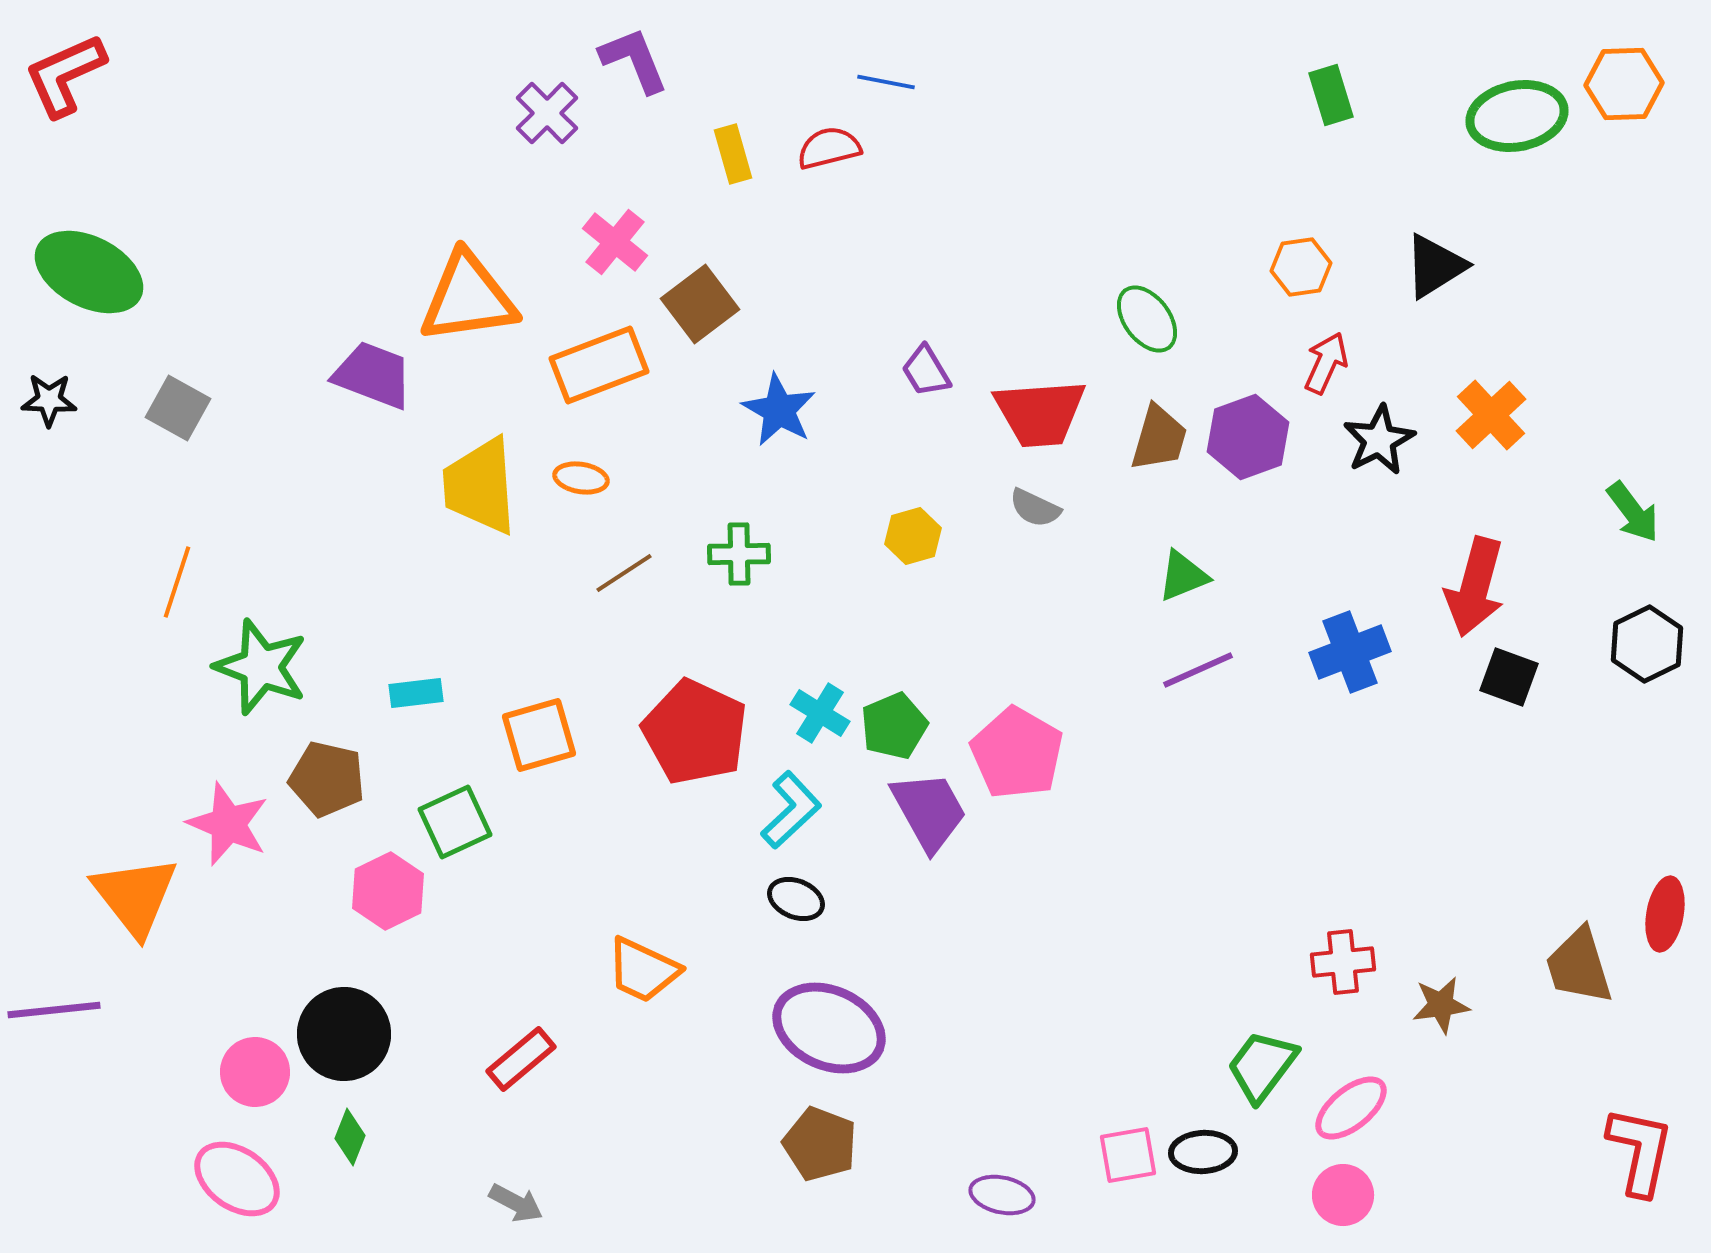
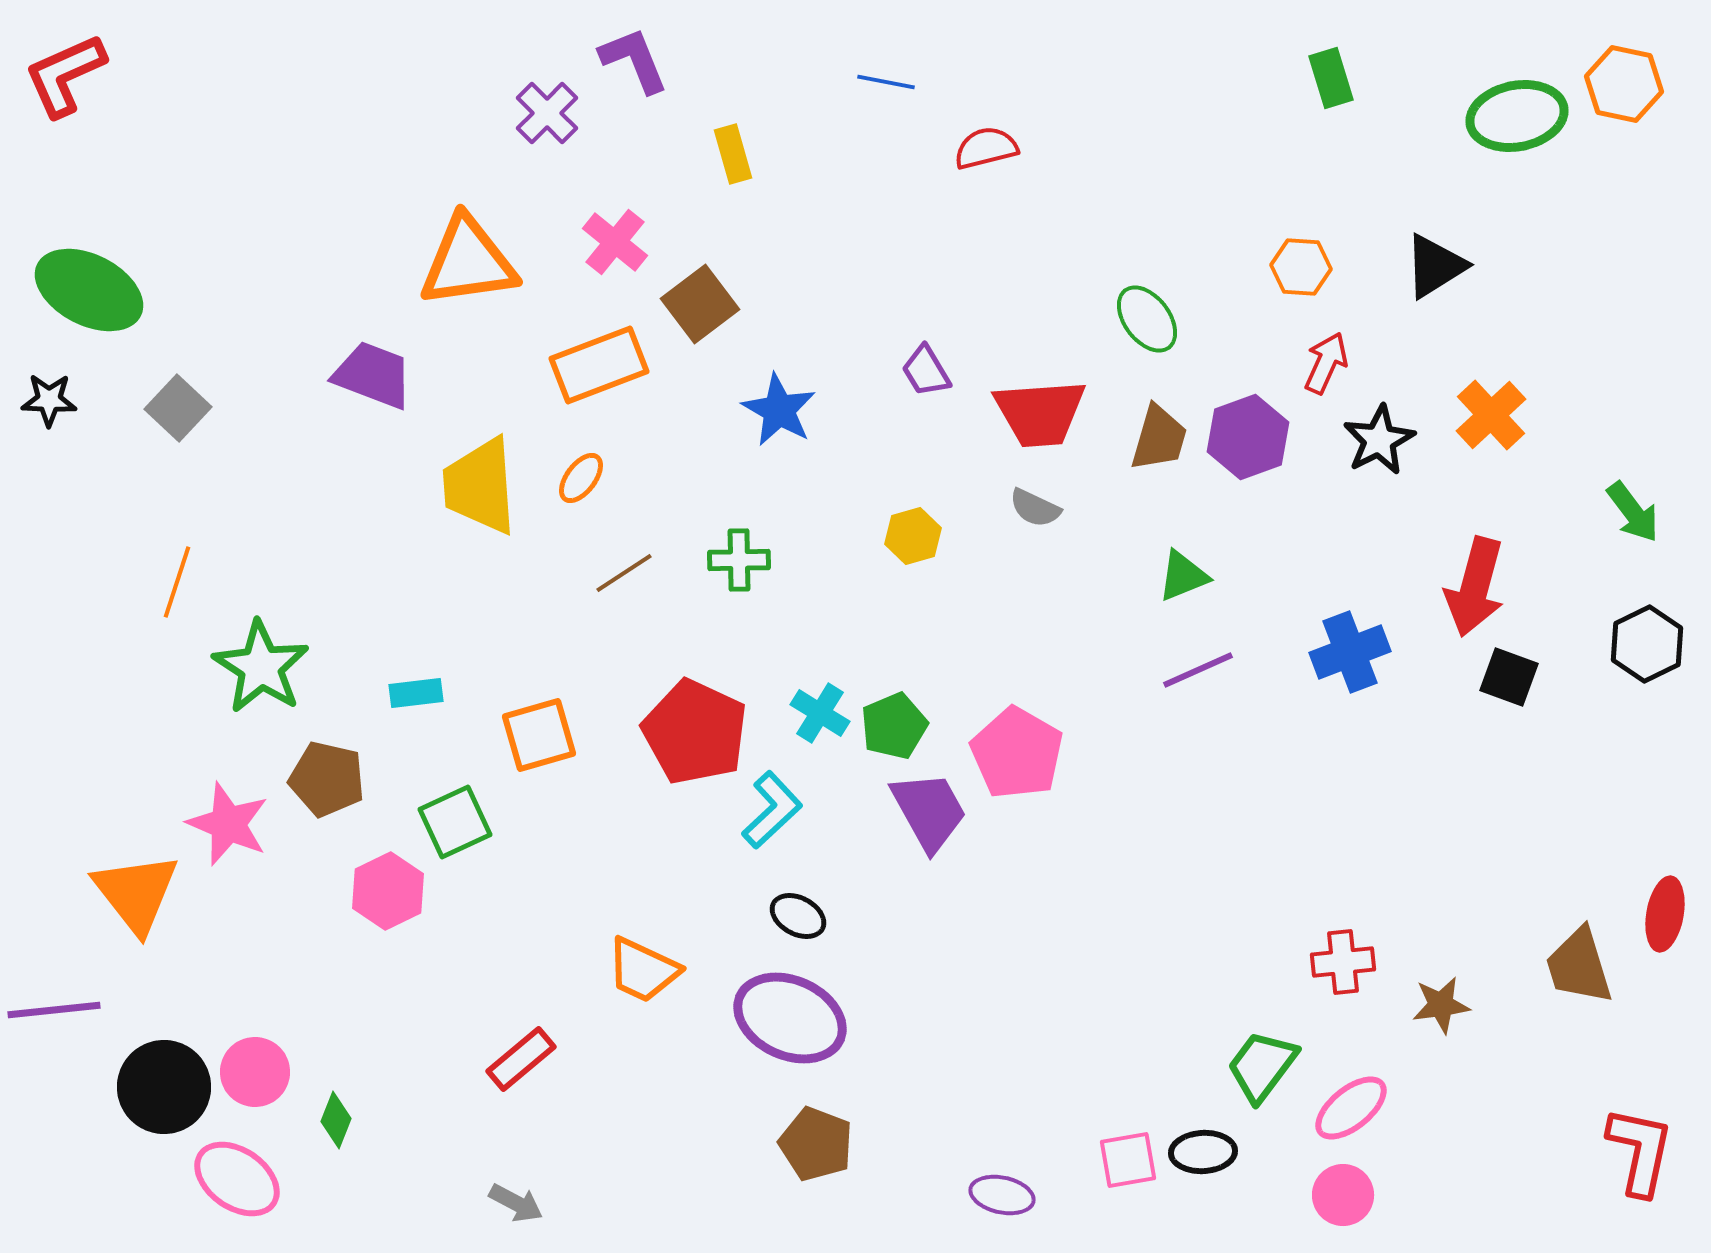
orange hexagon at (1624, 84): rotated 14 degrees clockwise
green rectangle at (1331, 95): moved 17 px up
red semicircle at (829, 148): moved 157 px right
orange hexagon at (1301, 267): rotated 12 degrees clockwise
green ellipse at (89, 272): moved 18 px down
orange triangle at (468, 298): moved 36 px up
gray square at (178, 408): rotated 14 degrees clockwise
orange ellipse at (581, 478): rotated 62 degrees counterclockwise
green cross at (739, 554): moved 6 px down
green star at (261, 667): rotated 12 degrees clockwise
cyan L-shape at (791, 810): moved 19 px left
orange triangle at (135, 896): moved 1 px right, 3 px up
black ellipse at (796, 899): moved 2 px right, 17 px down; rotated 6 degrees clockwise
purple ellipse at (829, 1028): moved 39 px left, 10 px up
black circle at (344, 1034): moved 180 px left, 53 px down
green diamond at (350, 1137): moved 14 px left, 17 px up
brown pentagon at (820, 1144): moved 4 px left
pink square at (1128, 1155): moved 5 px down
